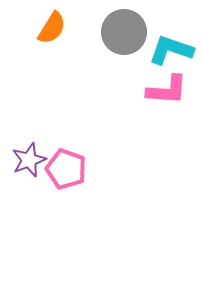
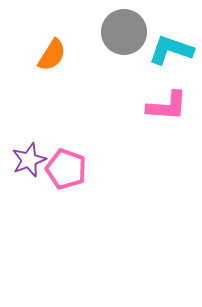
orange semicircle: moved 27 px down
pink L-shape: moved 16 px down
